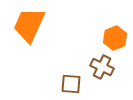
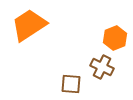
orange trapezoid: rotated 33 degrees clockwise
